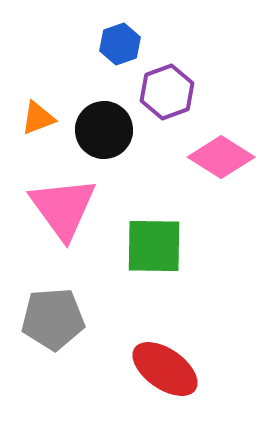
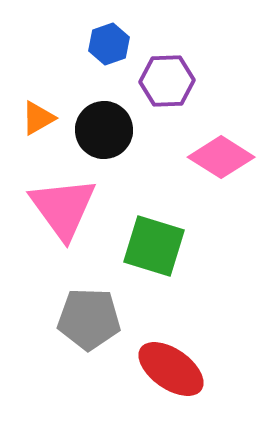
blue hexagon: moved 11 px left
purple hexagon: moved 11 px up; rotated 18 degrees clockwise
orange triangle: rotated 9 degrees counterclockwise
green square: rotated 16 degrees clockwise
gray pentagon: moved 36 px right; rotated 6 degrees clockwise
red ellipse: moved 6 px right
